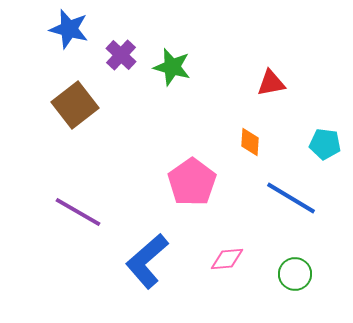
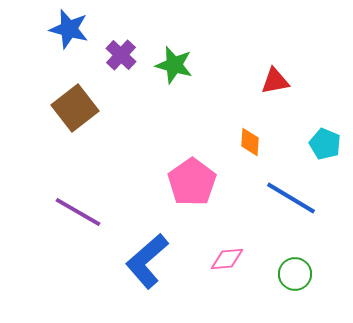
green star: moved 2 px right, 2 px up
red triangle: moved 4 px right, 2 px up
brown square: moved 3 px down
cyan pentagon: rotated 16 degrees clockwise
